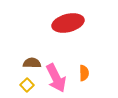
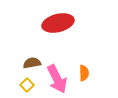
red ellipse: moved 10 px left
brown semicircle: rotated 12 degrees counterclockwise
pink arrow: moved 1 px right, 1 px down
